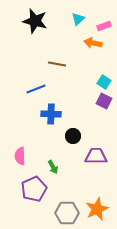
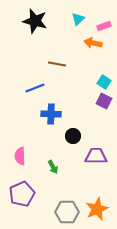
blue line: moved 1 px left, 1 px up
purple pentagon: moved 12 px left, 5 px down
gray hexagon: moved 1 px up
